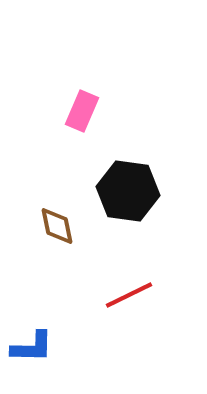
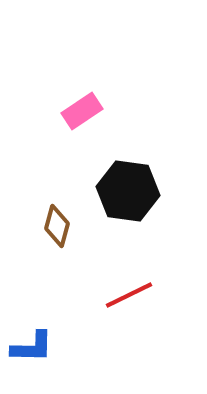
pink rectangle: rotated 33 degrees clockwise
brown diamond: rotated 27 degrees clockwise
